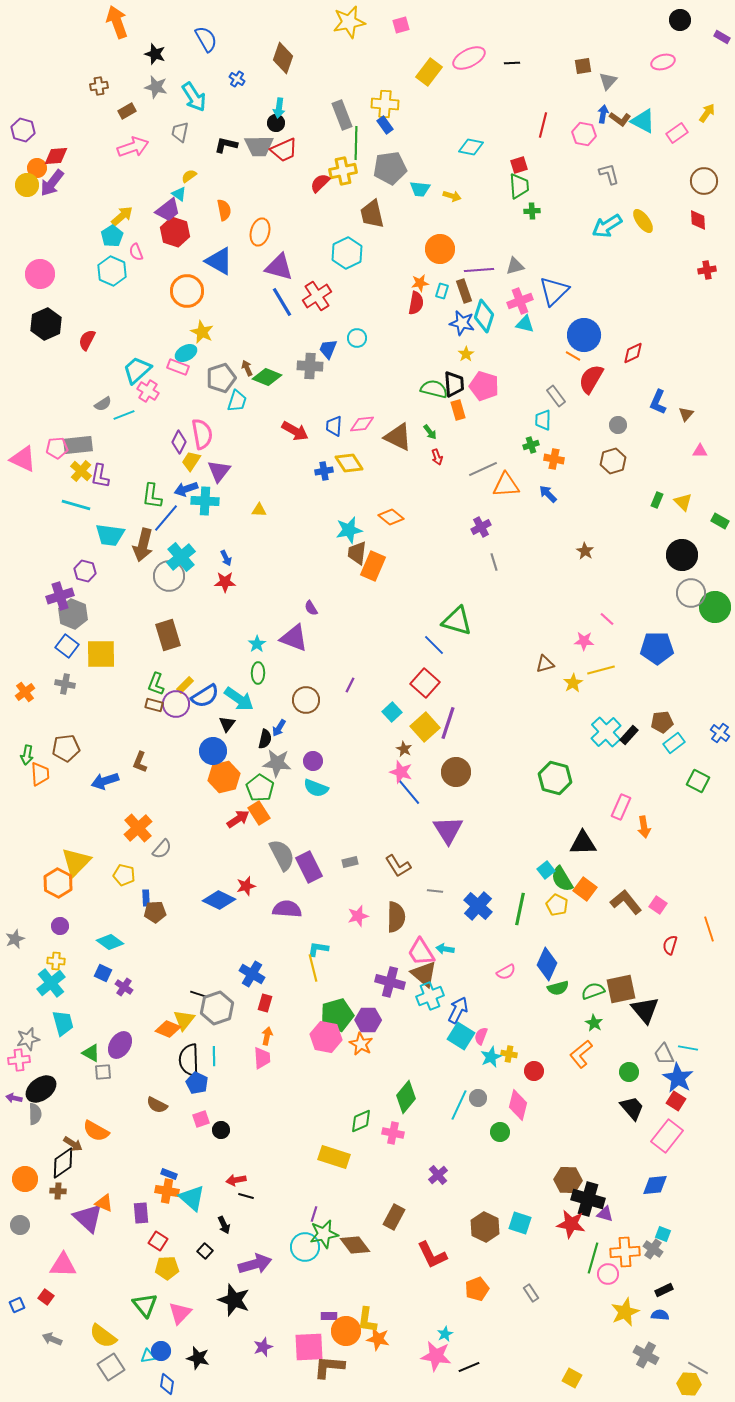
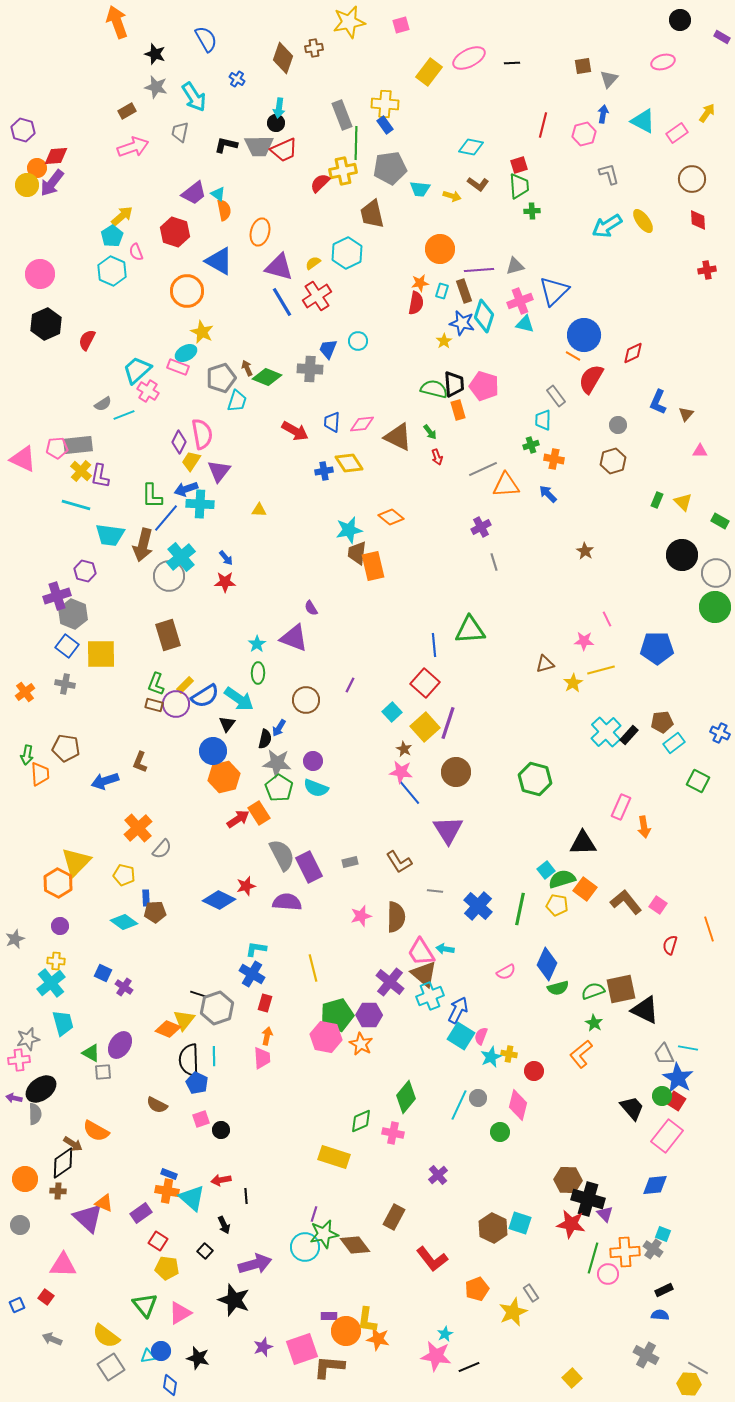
gray triangle at (608, 81): moved 1 px right, 2 px up
brown cross at (99, 86): moved 215 px right, 38 px up
brown L-shape at (620, 119): moved 142 px left, 65 px down
pink hexagon at (584, 134): rotated 25 degrees counterclockwise
yellow semicircle at (189, 176): moved 124 px right, 87 px down
brown circle at (704, 181): moved 12 px left, 2 px up
cyan triangle at (179, 194): moved 39 px right
purple trapezoid at (168, 210): moved 26 px right, 17 px up
cyan circle at (357, 338): moved 1 px right, 3 px down
yellow star at (466, 354): moved 22 px left, 13 px up
gray cross at (310, 366): moved 3 px down
blue trapezoid at (334, 426): moved 2 px left, 4 px up
green L-shape at (152, 496): rotated 8 degrees counterclockwise
cyan cross at (205, 501): moved 5 px left, 3 px down
blue arrow at (226, 558): rotated 14 degrees counterclockwise
orange rectangle at (373, 566): rotated 36 degrees counterclockwise
gray circle at (691, 593): moved 25 px right, 20 px up
purple cross at (60, 596): moved 3 px left
pink line at (607, 619): rotated 21 degrees clockwise
green triangle at (457, 621): moved 13 px right, 9 px down; rotated 20 degrees counterclockwise
blue line at (434, 645): rotated 40 degrees clockwise
blue cross at (720, 733): rotated 12 degrees counterclockwise
brown pentagon at (66, 748): rotated 16 degrees clockwise
pink star at (401, 772): rotated 10 degrees counterclockwise
green hexagon at (555, 778): moved 20 px left, 1 px down
green pentagon at (260, 788): moved 19 px right
brown L-shape at (398, 866): moved 1 px right, 4 px up
green semicircle at (562, 879): rotated 104 degrees clockwise
yellow pentagon at (557, 905): rotated 15 degrees counterclockwise
purple semicircle at (287, 909): moved 7 px up
pink star at (358, 916): moved 3 px right
cyan diamond at (110, 942): moved 14 px right, 20 px up
cyan L-shape at (318, 949): moved 62 px left
purple cross at (390, 982): rotated 24 degrees clockwise
black triangle at (645, 1010): rotated 24 degrees counterclockwise
purple hexagon at (368, 1020): moved 1 px right, 5 px up
green circle at (629, 1072): moved 33 px right, 24 px down
red arrow at (236, 1180): moved 15 px left
black line at (246, 1196): rotated 70 degrees clockwise
purple rectangle at (141, 1213): rotated 60 degrees clockwise
purple triangle at (605, 1214): rotated 30 degrees clockwise
brown hexagon at (485, 1227): moved 8 px right, 1 px down
red L-shape at (432, 1255): moved 4 px down; rotated 12 degrees counterclockwise
yellow pentagon at (167, 1268): rotated 10 degrees clockwise
yellow star at (625, 1312): moved 112 px left
pink triangle at (180, 1313): rotated 15 degrees clockwise
yellow semicircle at (103, 1336): moved 3 px right
pink square at (309, 1347): moved 7 px left, 2 px down; rotated 16 degrees counterclockwise
yellow square at (572, 1378): rotated 18 degrees clockwise
blue diamond at (167, 1384): moved 3 px right, 1 px down
